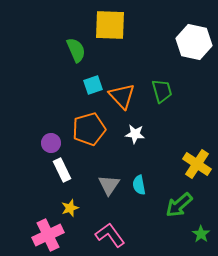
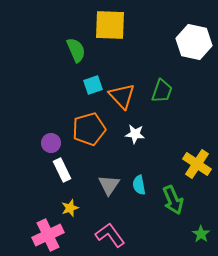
green trapezoid: rotated 35 degrees clockwise
green arrow: moved 6 px left, 5 px up; rotated 72 degrees counterclockwise
